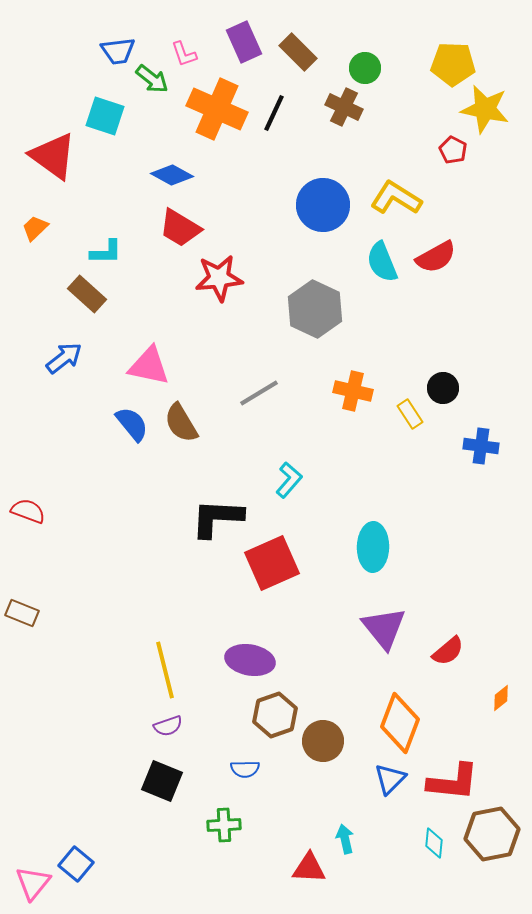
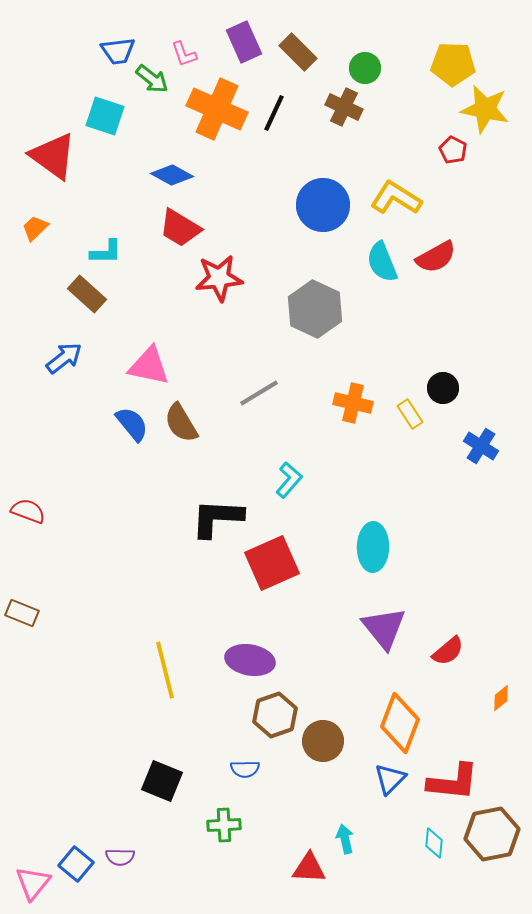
orange cross at (353, 391): moved 12 px down
blue cross at (481, 446): rotated 24 degrees clockwise
purple semicircle at (168, 726): moved 48 px left, 131 px down; rotated 20 degrees clockwise
